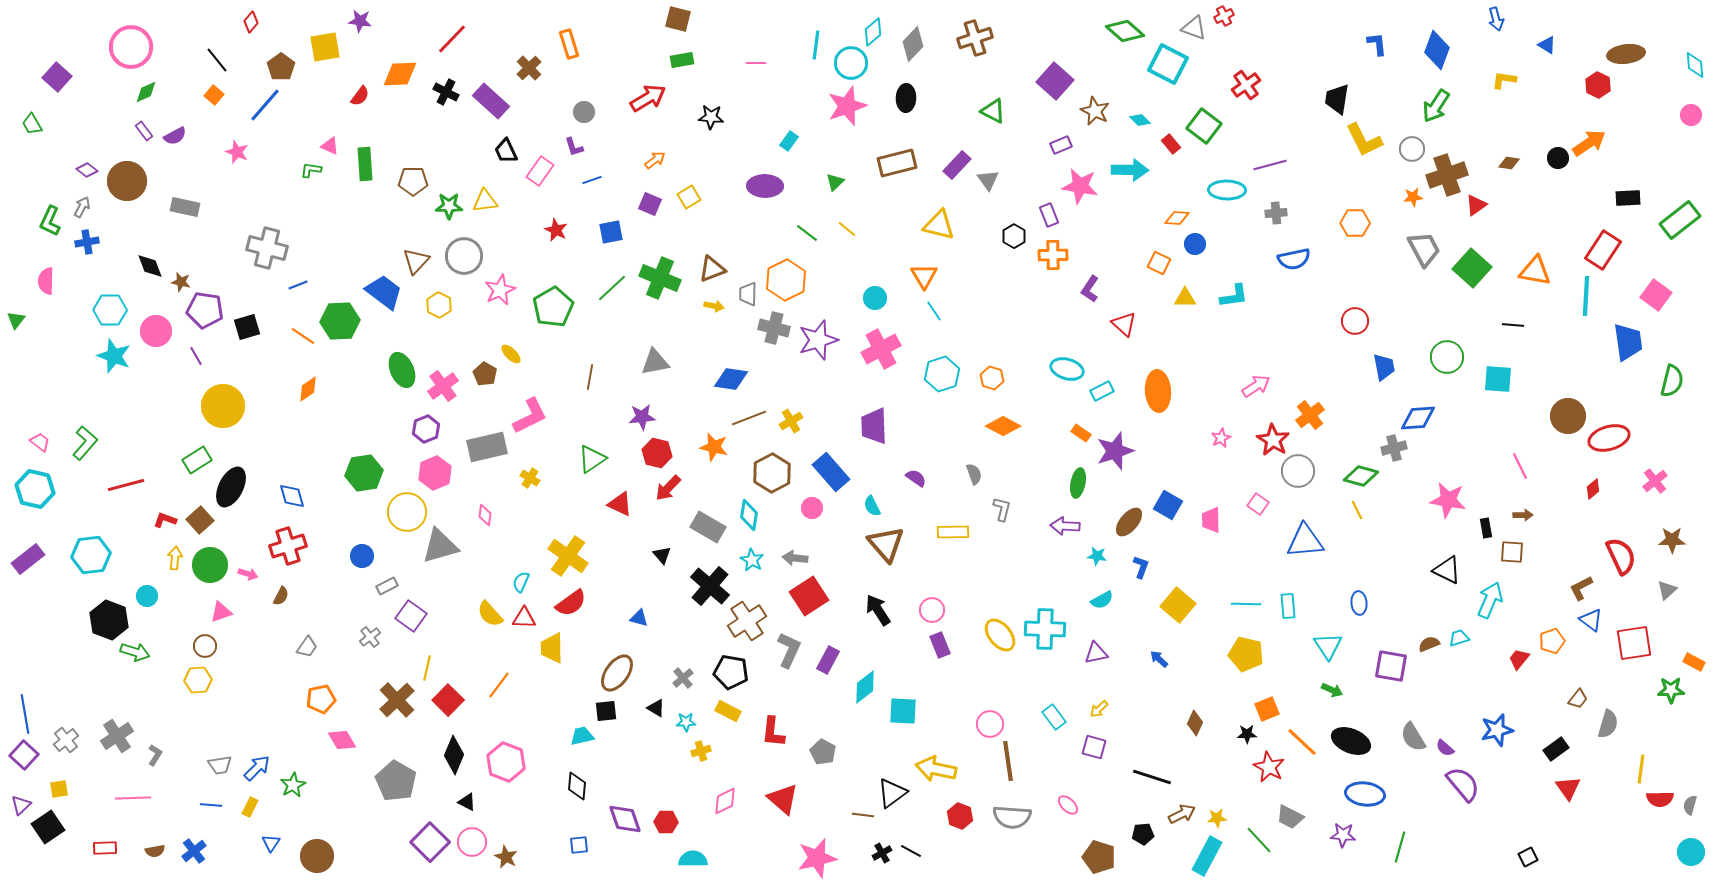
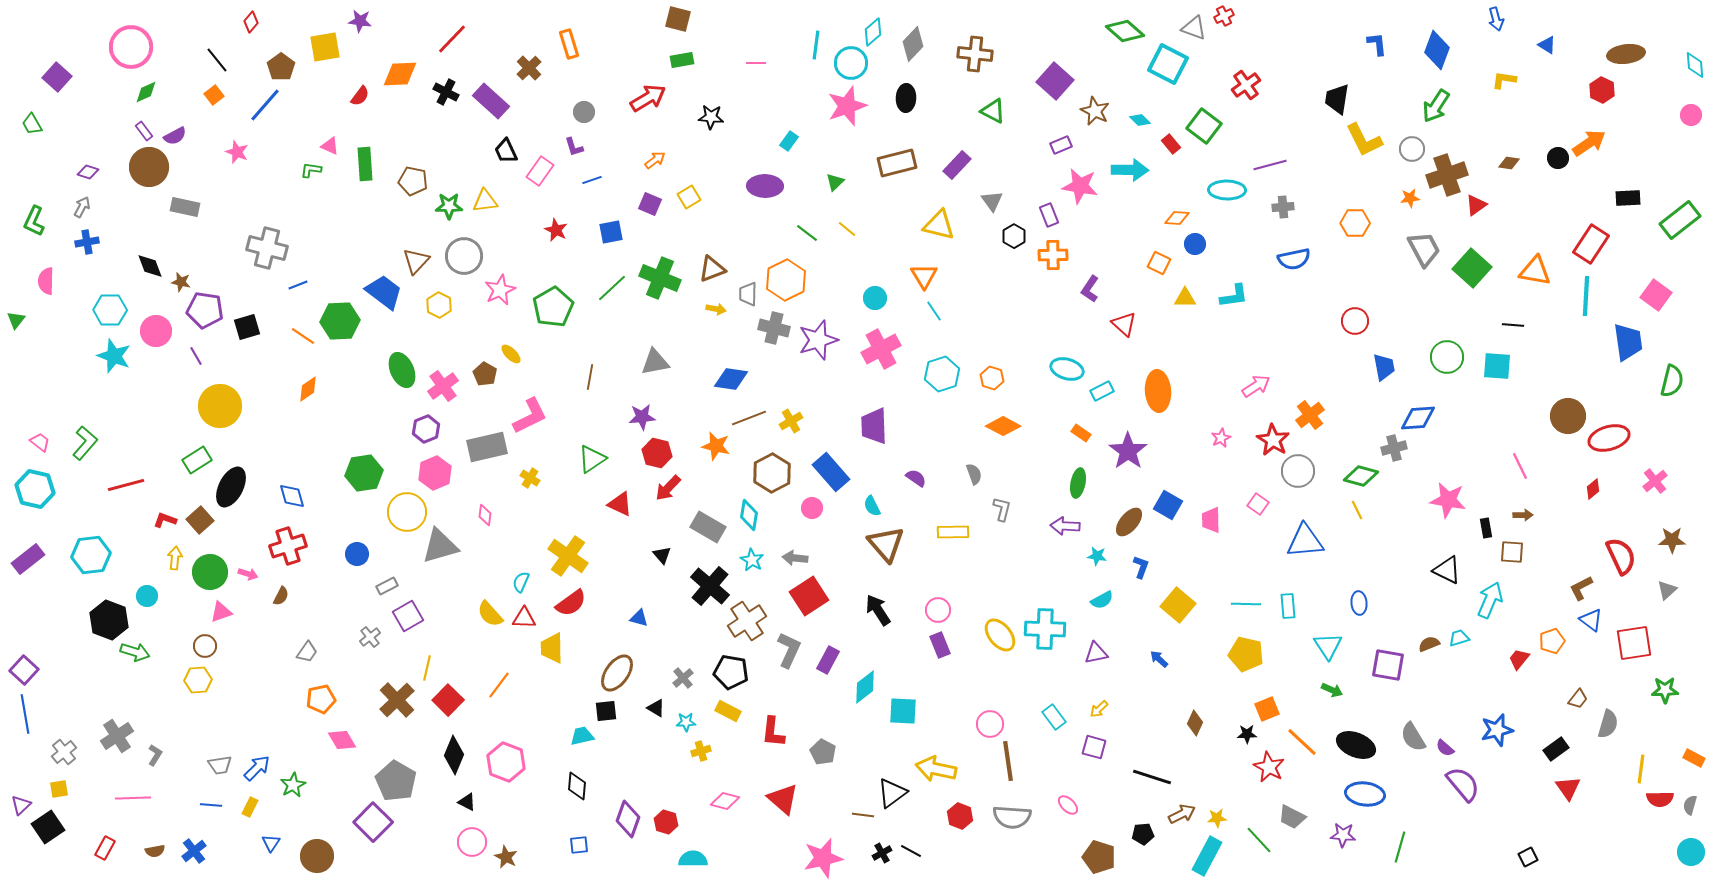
brown cross at (975, 38): moved 16 px down; rotated 24 degrees clockwise
red hexagon at (1598, 85): moved 4 px right, 5 px down
orange square at (214, 95): rotated 12 degrees clockwise
purple diamond at (87, 170): moved 1 px right, 2 px down; rotated 20 degrees counterclockwise
gray triangle at (988, 180): moved 4 px right, 21 px down
brown circle at (127, 181): moved 22 px right, 14 px up
brown pentagon at (413, 181): rotated 12 degrees clockwise
orange star at (1413, 197): moved 3 px left, 1 px down
gray cross at (1276, 213): moved 7 px right, 6 px up
green L-shape at (50, 221): moved 16 px left
red rectangle at (1603, 250): moved 12 px left, 6 px up
yellow arrow at (714, 306): moved 2 px right, 3 px down
cyan square at (1498, 379): moved 1 px left, 13 px up
yellow circle at (223, 406): moved 3 px left
orange star at (714, 447): moved 2 px right, 1 px up
purple star at (1115, 451): moved 13 px right; rotated 18 degrees counterclockwise
blue circle at (362, 556): moved 5 px left, 2 px up
green circle at (210, 565): moved 7 px down
pink circle at (932, 610): moved 6 px right
purple square at (411, 616): moved 3 px left; rotated 24 degrees clockwise
gray trapezoid at (307, 647): moved 5 px down
orange rectangle at (1694, 662): moved 96 px down
purple square at (1391, 666): moved 3 px left, 1 px up
green star at (1671, 690): moved 6 px left
gray cross at (66, 740): moved 2 px left, 12 px down
black ellipse at (1351, 741): moved 5 px right, 4 px down
purple square at (24, 755): moved 85 px up
pink diamond at (725, 801): rotated 40 degrees clockwise
gray trapezoid at (1290, 817): moved 2 px right
purple diamond at (625, 819): moved 3 px right; rotated 39 degrees clockwise
red hexagon at (666, 822): rotated 15 degrees clockwise
purple square at (430, 842): moved 57 px left, 20 px up
red rectangle at (105, 848): rotated 60 degrees counterclockwise
pink star at (817, 858): moved 6 px right
